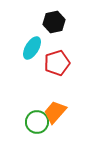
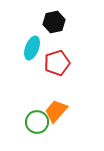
cyan ellipse: rotated 10 degrees counterclockwise
orange trapezoid: moved 1 px right, 1 px up
